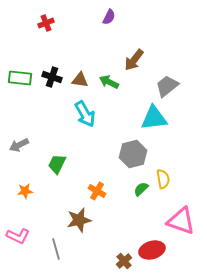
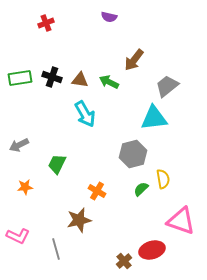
purple semicircle: rotated 77 degrees clockwise
green rectangle: rotated 15 degrees counterclockwise
orange star: moved 4 px up
